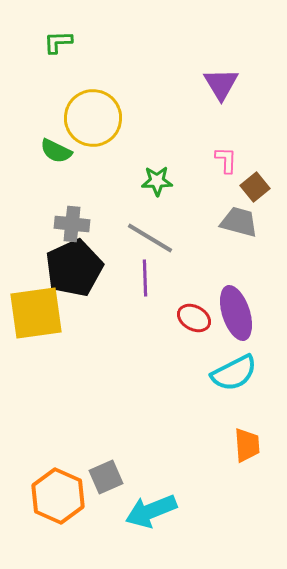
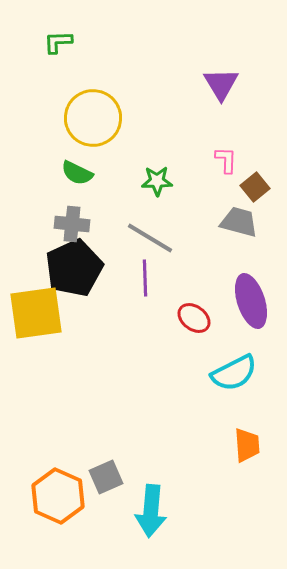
green semicircle: moved 21 px right, 22 px down
purple ellipse: moved 15 px right, 12 px up
red ellipse: rotated 8 degrees clockwise
cyan arrow: rotated 63 degrees counterclockwise
